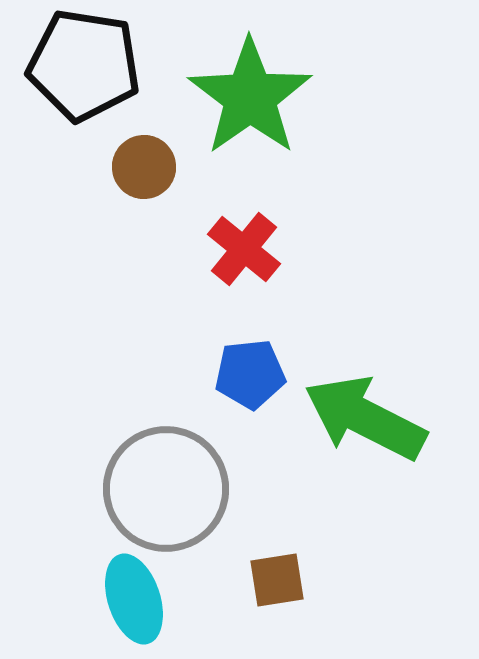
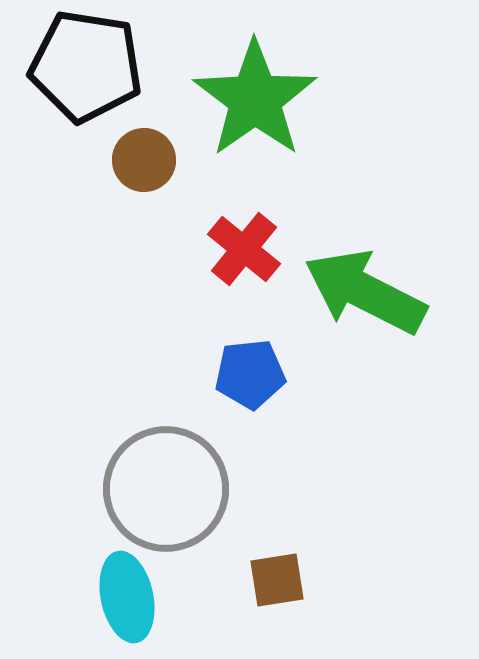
black pentagon: moved 2 px right, 1 px down
green star: moved 5 px right, 2 px down
brown circle: moved 7 px up
green arrow: moved 126 px up
cyan ellipse: moved 7 px left, 2 px up; rotated 6 degrees clockwise
